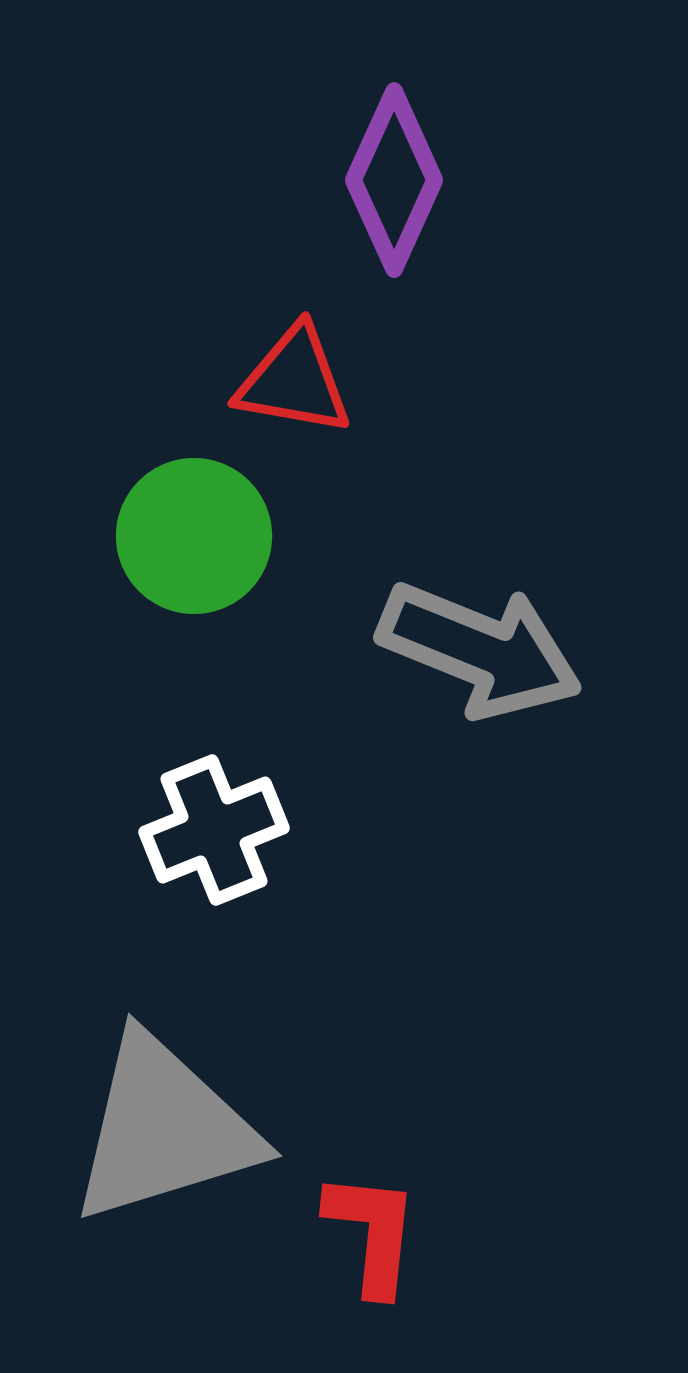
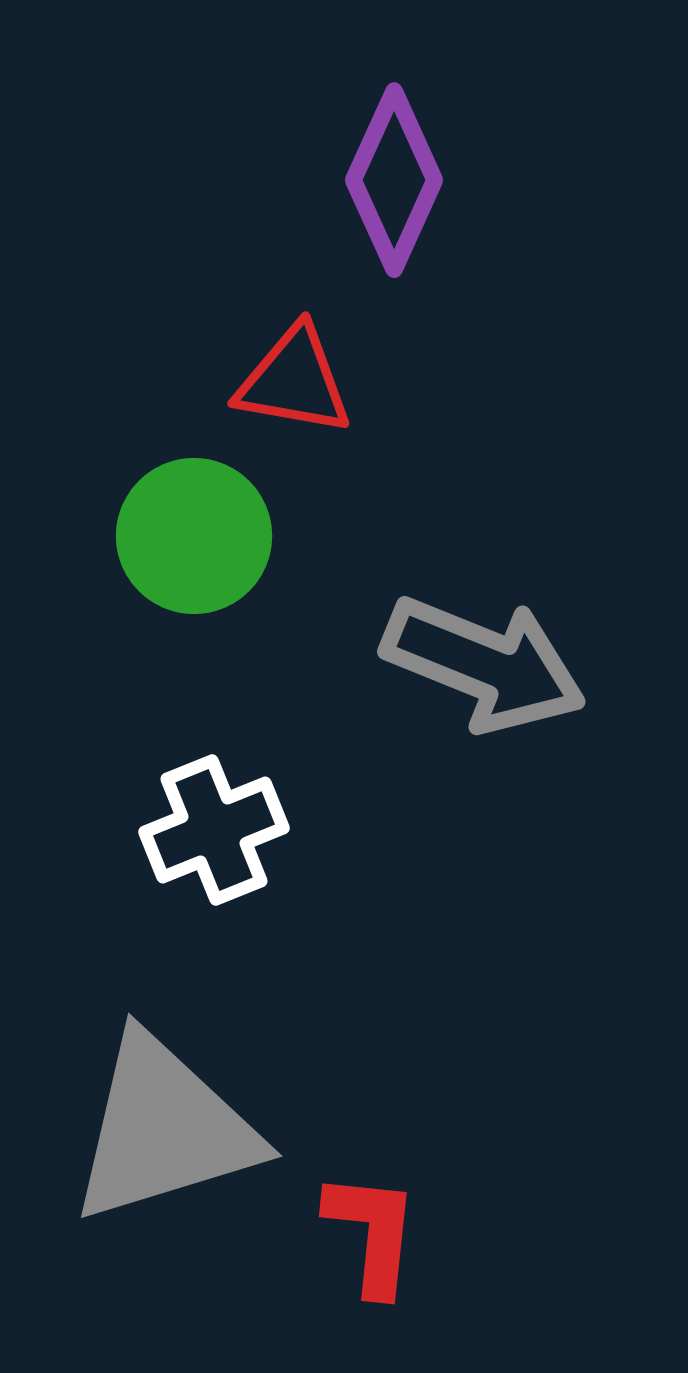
gray arrow: moved 4 px right, 14 px down
